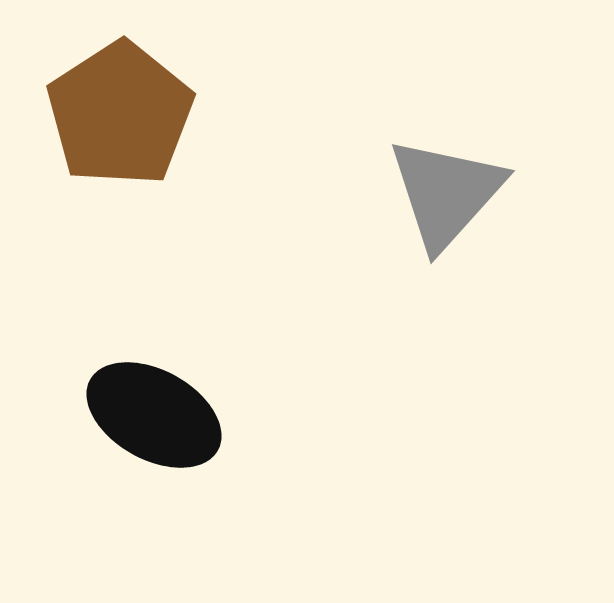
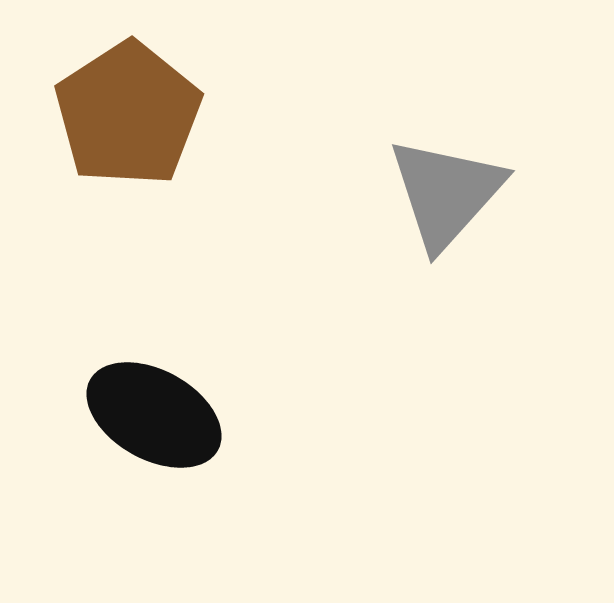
brown pentagon: moved 8 px right
